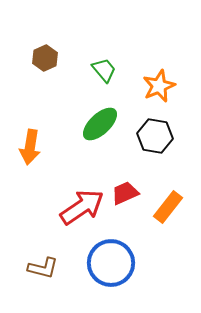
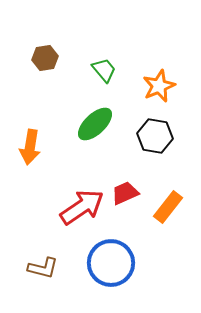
brown hexagon: rotated 15 degrees clockwise
green ellipse: moved 5 px left
